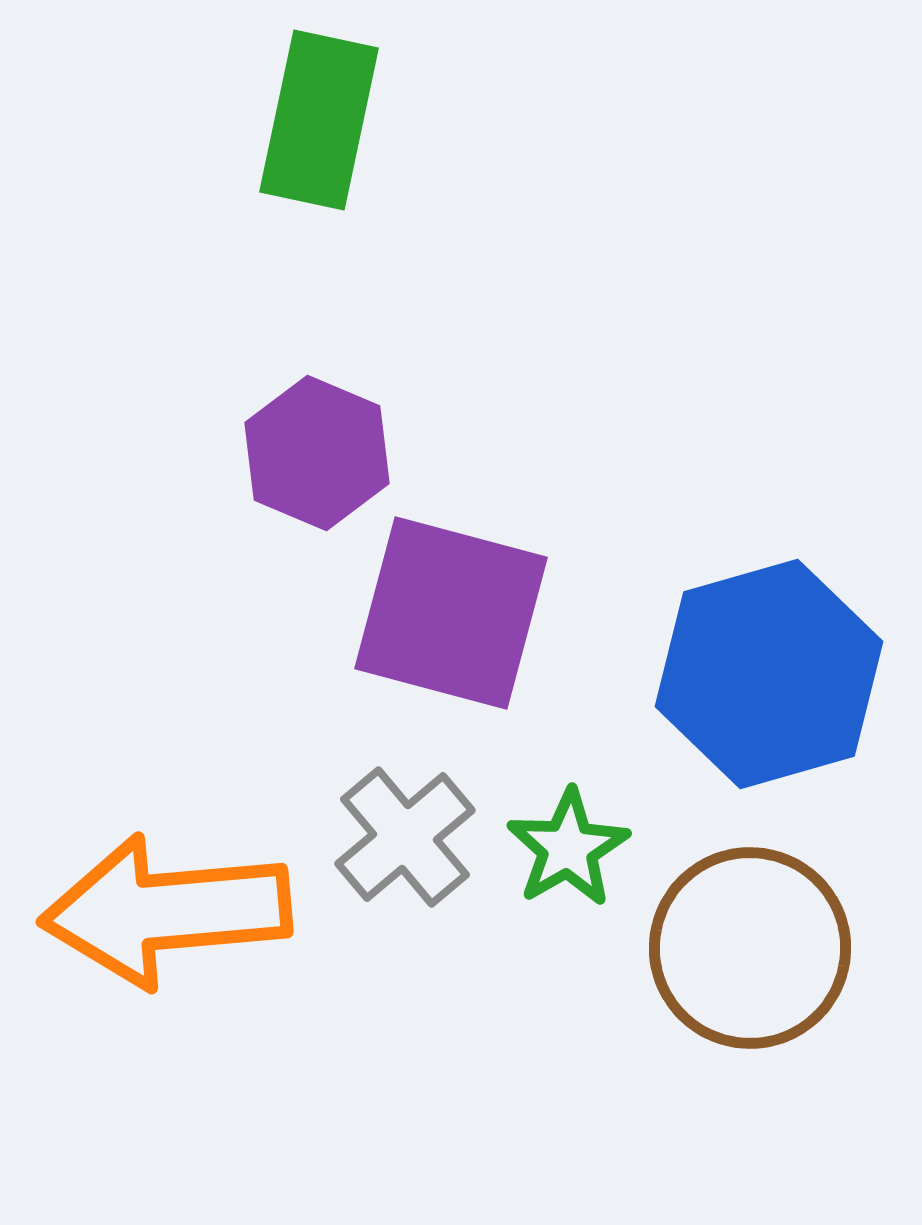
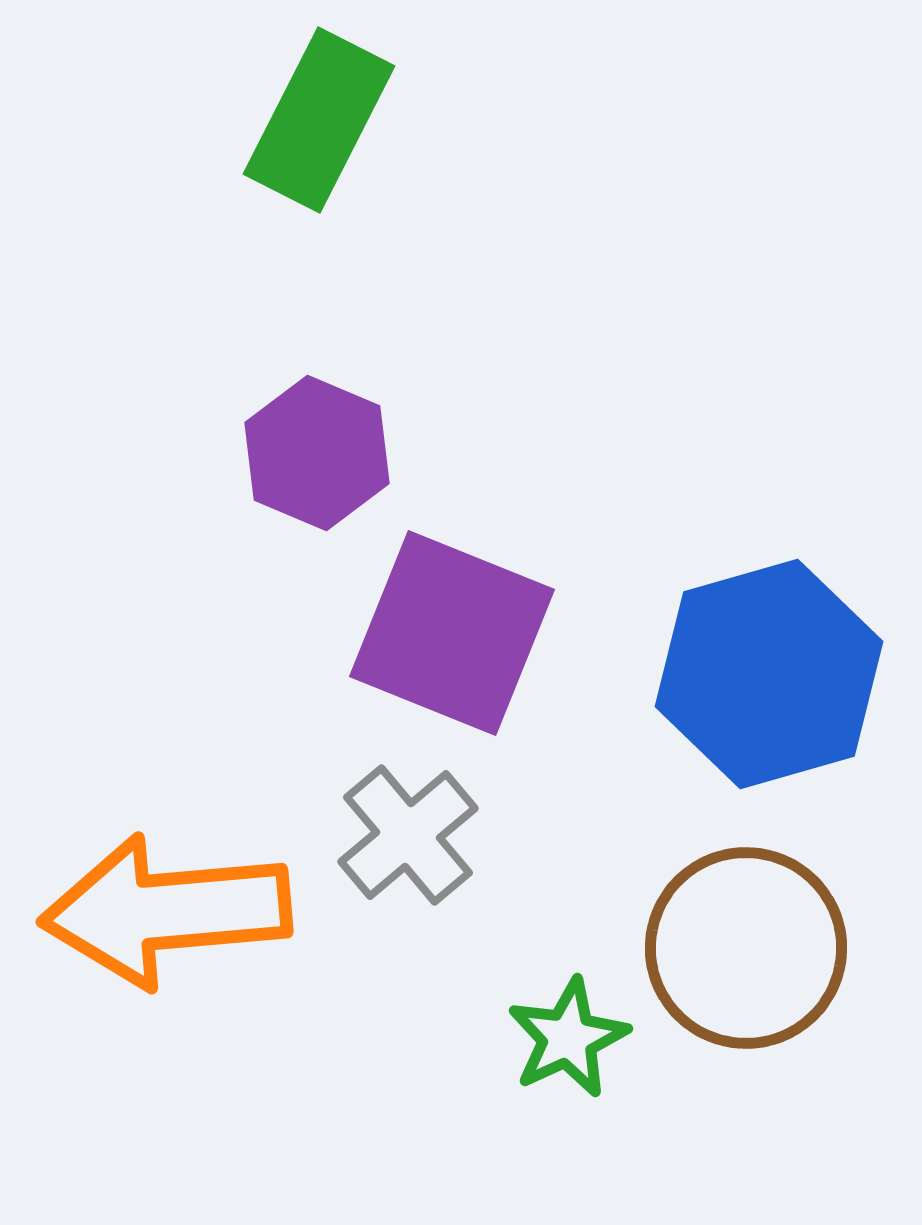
green rectangle: rotated 15 degrees clockwise
purple square: moved 1 px right, 20 px down; rotated 7 degrees clockwise
gray cross: moved 3 px right, 2 px up
green star: moved 190 px down; rotated 5 degrees clockwise
brown circle: moved 4 px left
